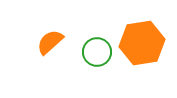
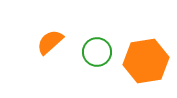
orange hexagon: moved 4 px right, 18 px down
